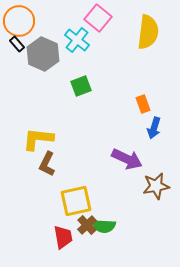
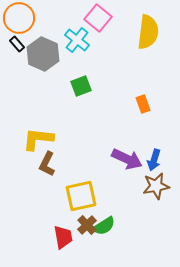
orange circle: moved 3 px up
blue arrow: moved 32 px down
yellow square: moved 5 px right, 5 px up
green semicircle: rotated 35 degrees counterclockwise
